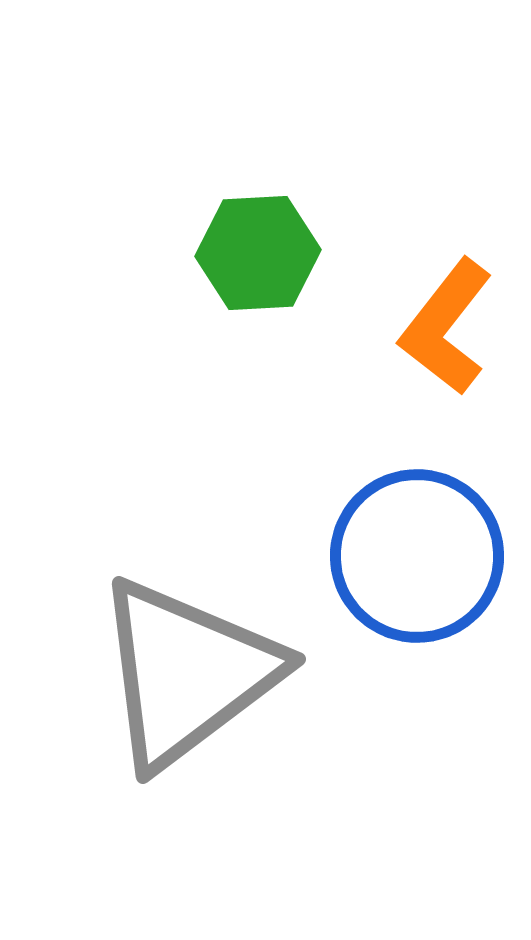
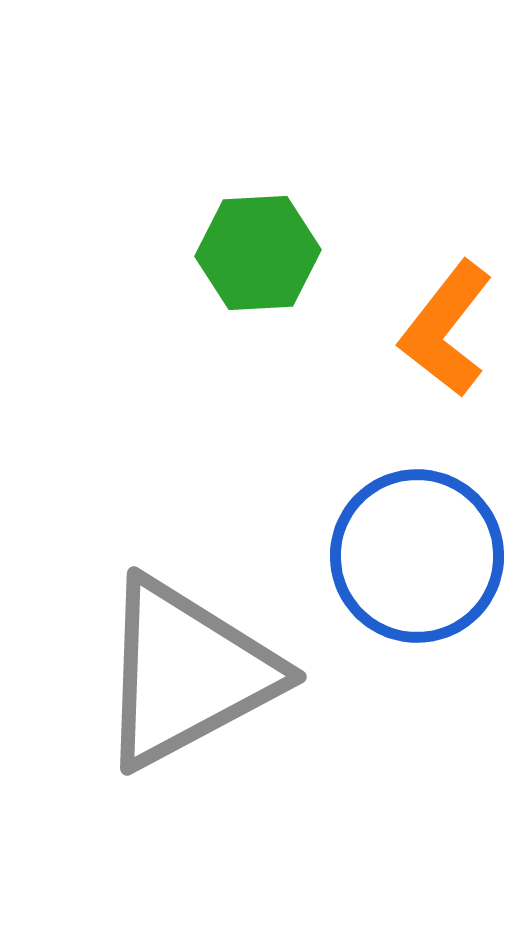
orange L-shape: moved 2 px down
gray triangle: rotated 9 degrees clockwise
